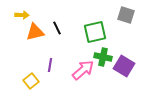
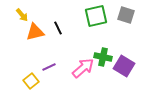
yellow arrow: rotated 48 degrees clockwise
black line: moved 1 px right
green square: moved 1 px right, 16 px up
purple line: moved 1 px left, 2 px down; rotated 56 degrees clockwise
pink arrow: moved 2 px up
